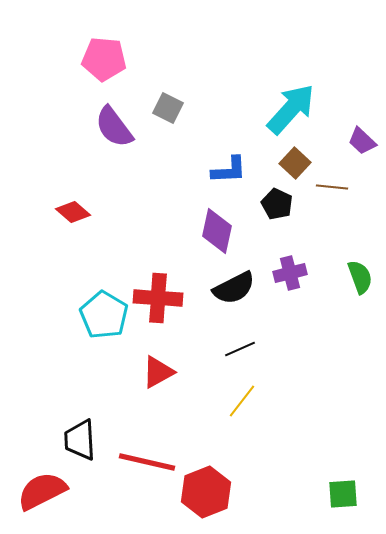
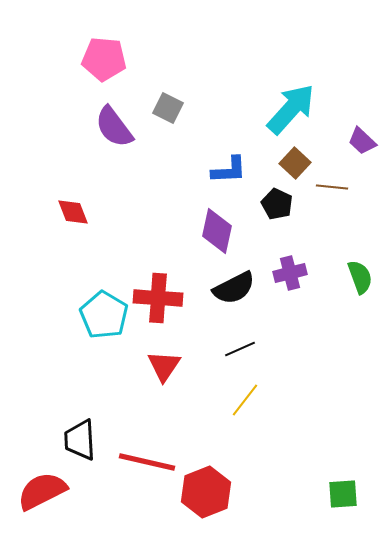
red diamond: rotated 28 degrees clockwise
red triangle: moved 6 px right, 6 px up; rotated 27 degrees counterclockwise
yellow line: moved 3 px right, 1 px up
